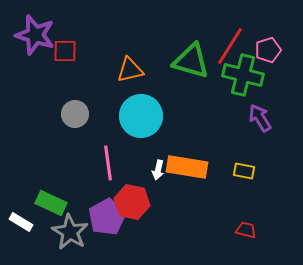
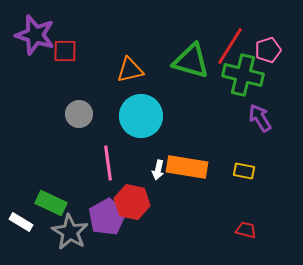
gray circle: moved 4 px right
